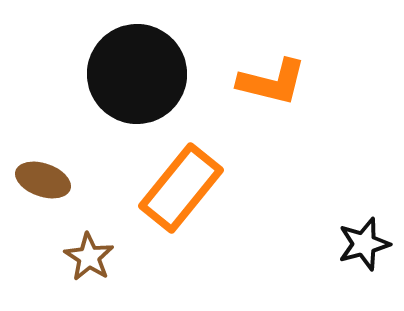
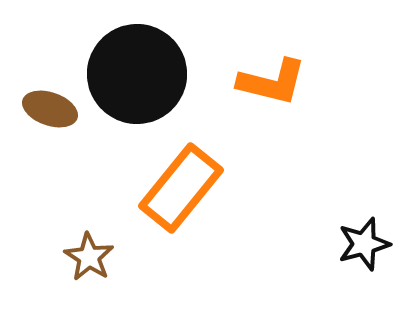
brown ellipse: moved 7 px right, 71 px up
